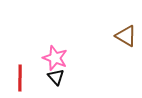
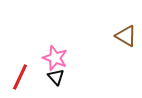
red line: moved 1 px up; rotated 24 degrees clockwise
